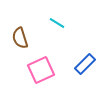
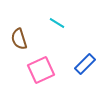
brown semicircle: moved 1 px left, 1 px down
